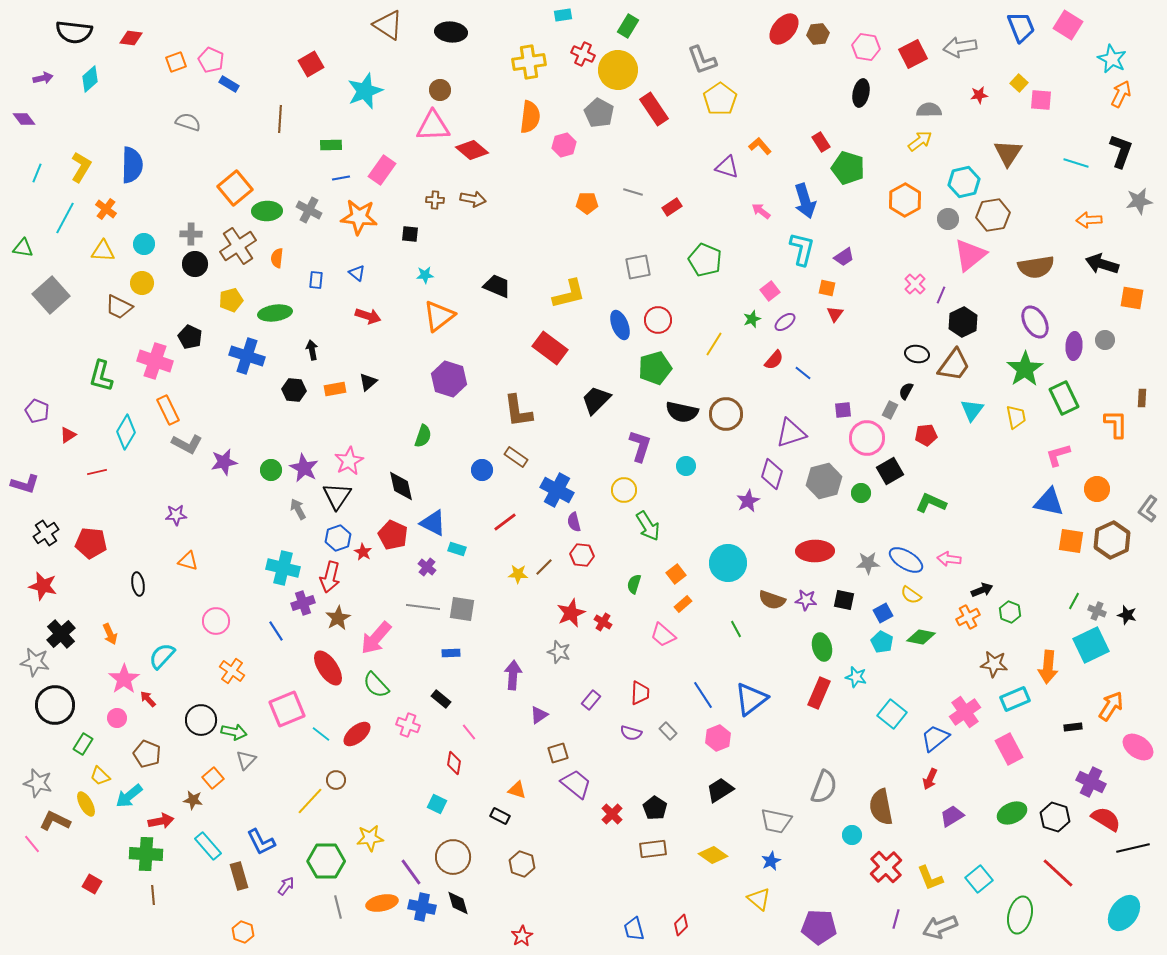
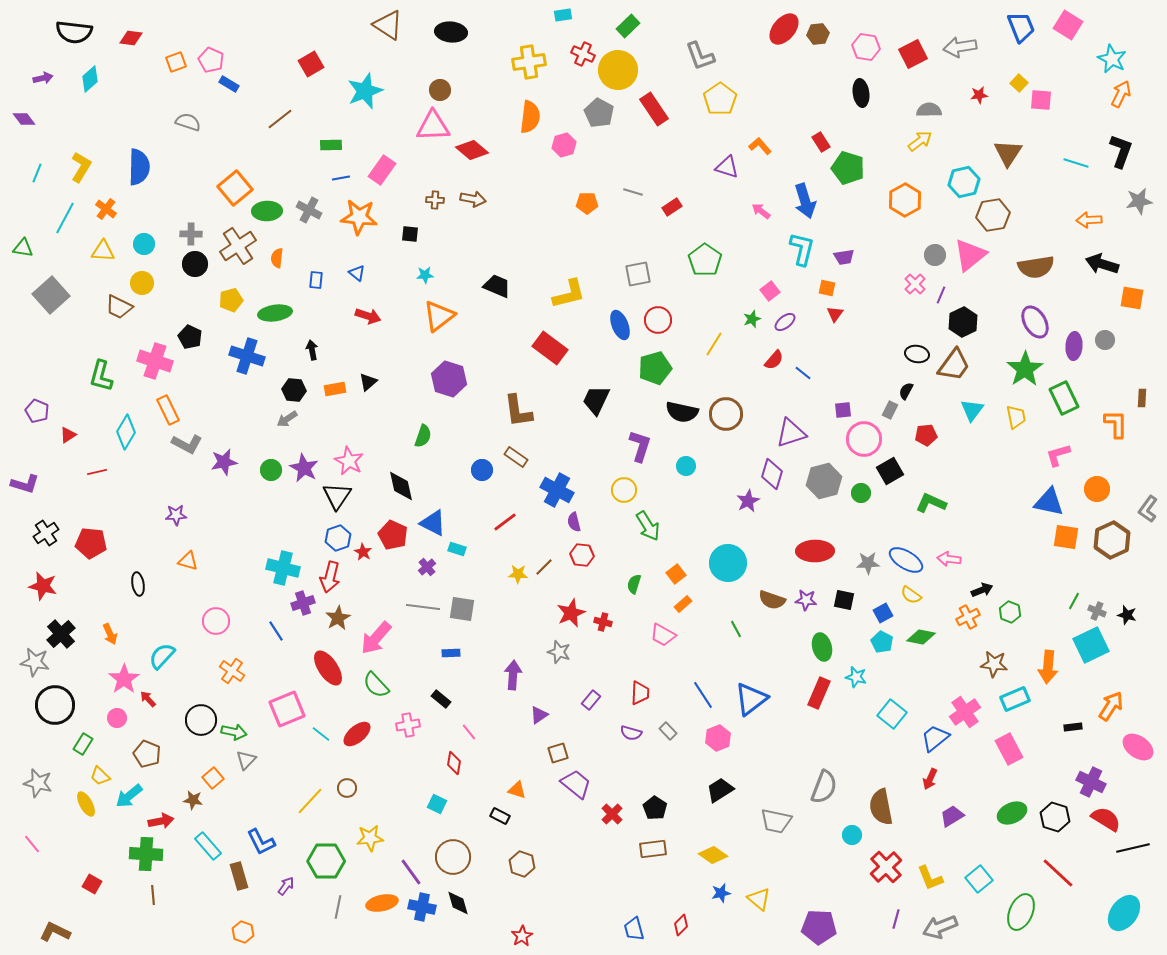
green rectangle at (628, 26): rotated 15 degrees clockwise
gray L-shape at (702, 60): moved 2 px left, 4 px up
black ellipse at (861, 93): rotated 20 degrees counterclockwise
brown line at (280, 119): rotated 48 degrees clockwise
blue semicircle at (132, 165): moved 7 px right, 2 px down
gray circle at (948, 219): moved 13 px left, 36 px down
purple trapezoid at (844, 257): rotated 25 degrees clockwise
green pentagon at (705, 260): rotated 12 degrees clockwise
gray square at (638, 267): moved 7 px down
black trapezoid at (596, 400): rotated 20 degrees counterclockwise
pink circle at (867, 438): moved 3 px left, 1 px down
pink star at (349, 461): rotated 16 degrees counterclockwise
gray arrow at (298, 509): moved 11 px left, 90 px up; rotated 95 degrees counterclockwise
orange square at (1071, 541): moved 5 px left, 4 px up
purple cross at (427, 567): rotated 12 degrees clockwise
red cross at (603, 622): rotated 18 degrees counterclockwise
pink trapezoid at (663, 635): rotated 12 degrees counterclockwise
pink cross at (408, 725): rotated 30 degrees counterclockwise
brown circle at (336, 780): moved 11 px right, 8 px down
brown L-shape at (55, 821): moved 111 px down
blue star at (771, 861): moved 50 px left, 32 px down; rotated 12 degrees clockwise
gray line at (338, 907): rotated 25 degrees clockwise
green ellipse at (1020, 915): moved 1 px right, 3 px up; rotated 9 degrees clockwise
